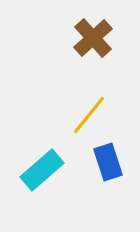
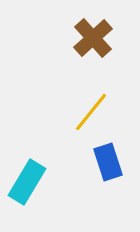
yellow line: moved 2 px right, 3 px up
cyan rectangle: moved 15 px left, 12 px down; rotated 18 degrees counterclockwise
